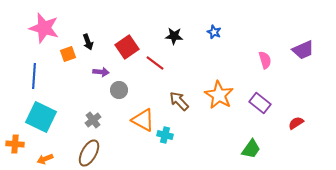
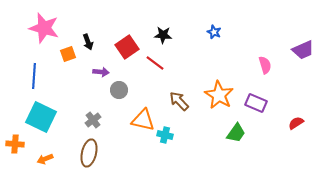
black star: moved 11 px left, 1 px up
pink semicircle: moved 5 px down
purple rectangle: moved 4 px left; rotated 15 degrees counterclockwise
orange triangle: rotated 15 degrees counterclockwise
green trapezoid: moved 15 px left, 16 px up
brown ellipse: rotated 16 degrees counterclockwise
